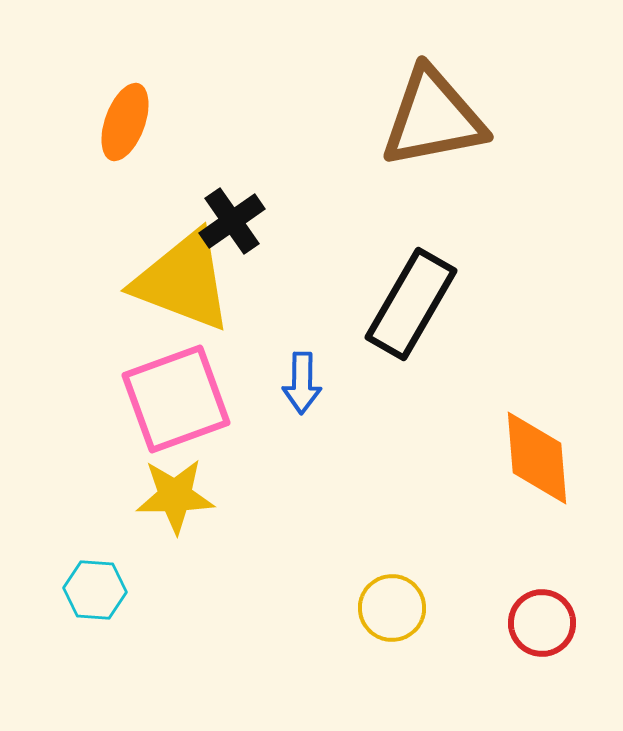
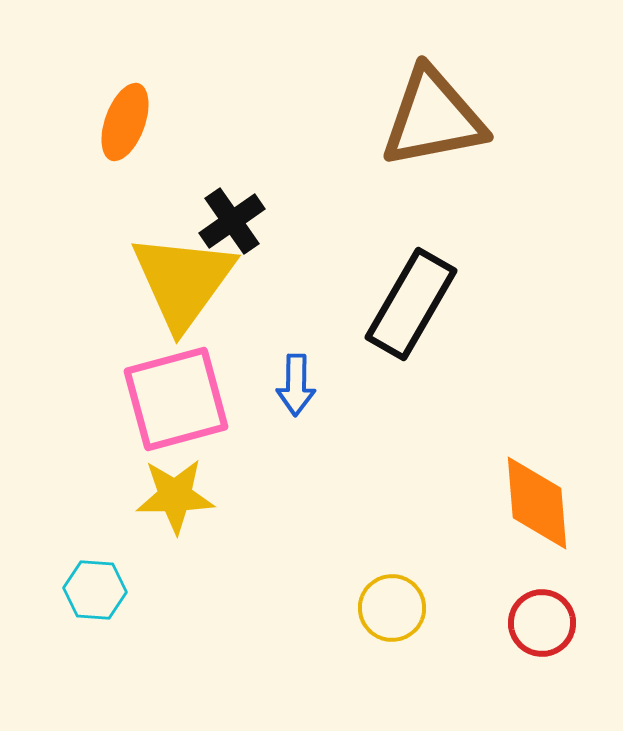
yellow triangle: rotated 45 degrees clockwise
blue arrow: moved 6 px left, 2 px down
pink square: rotated 5 degrees clockwise
orange diamond: moved 45 px down
